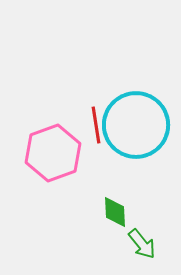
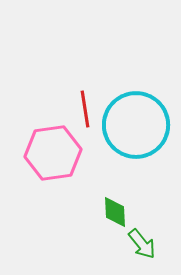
red line: moved 11 px left, 16 px up
pink hexagon: rotated 12 degrees clockwise
